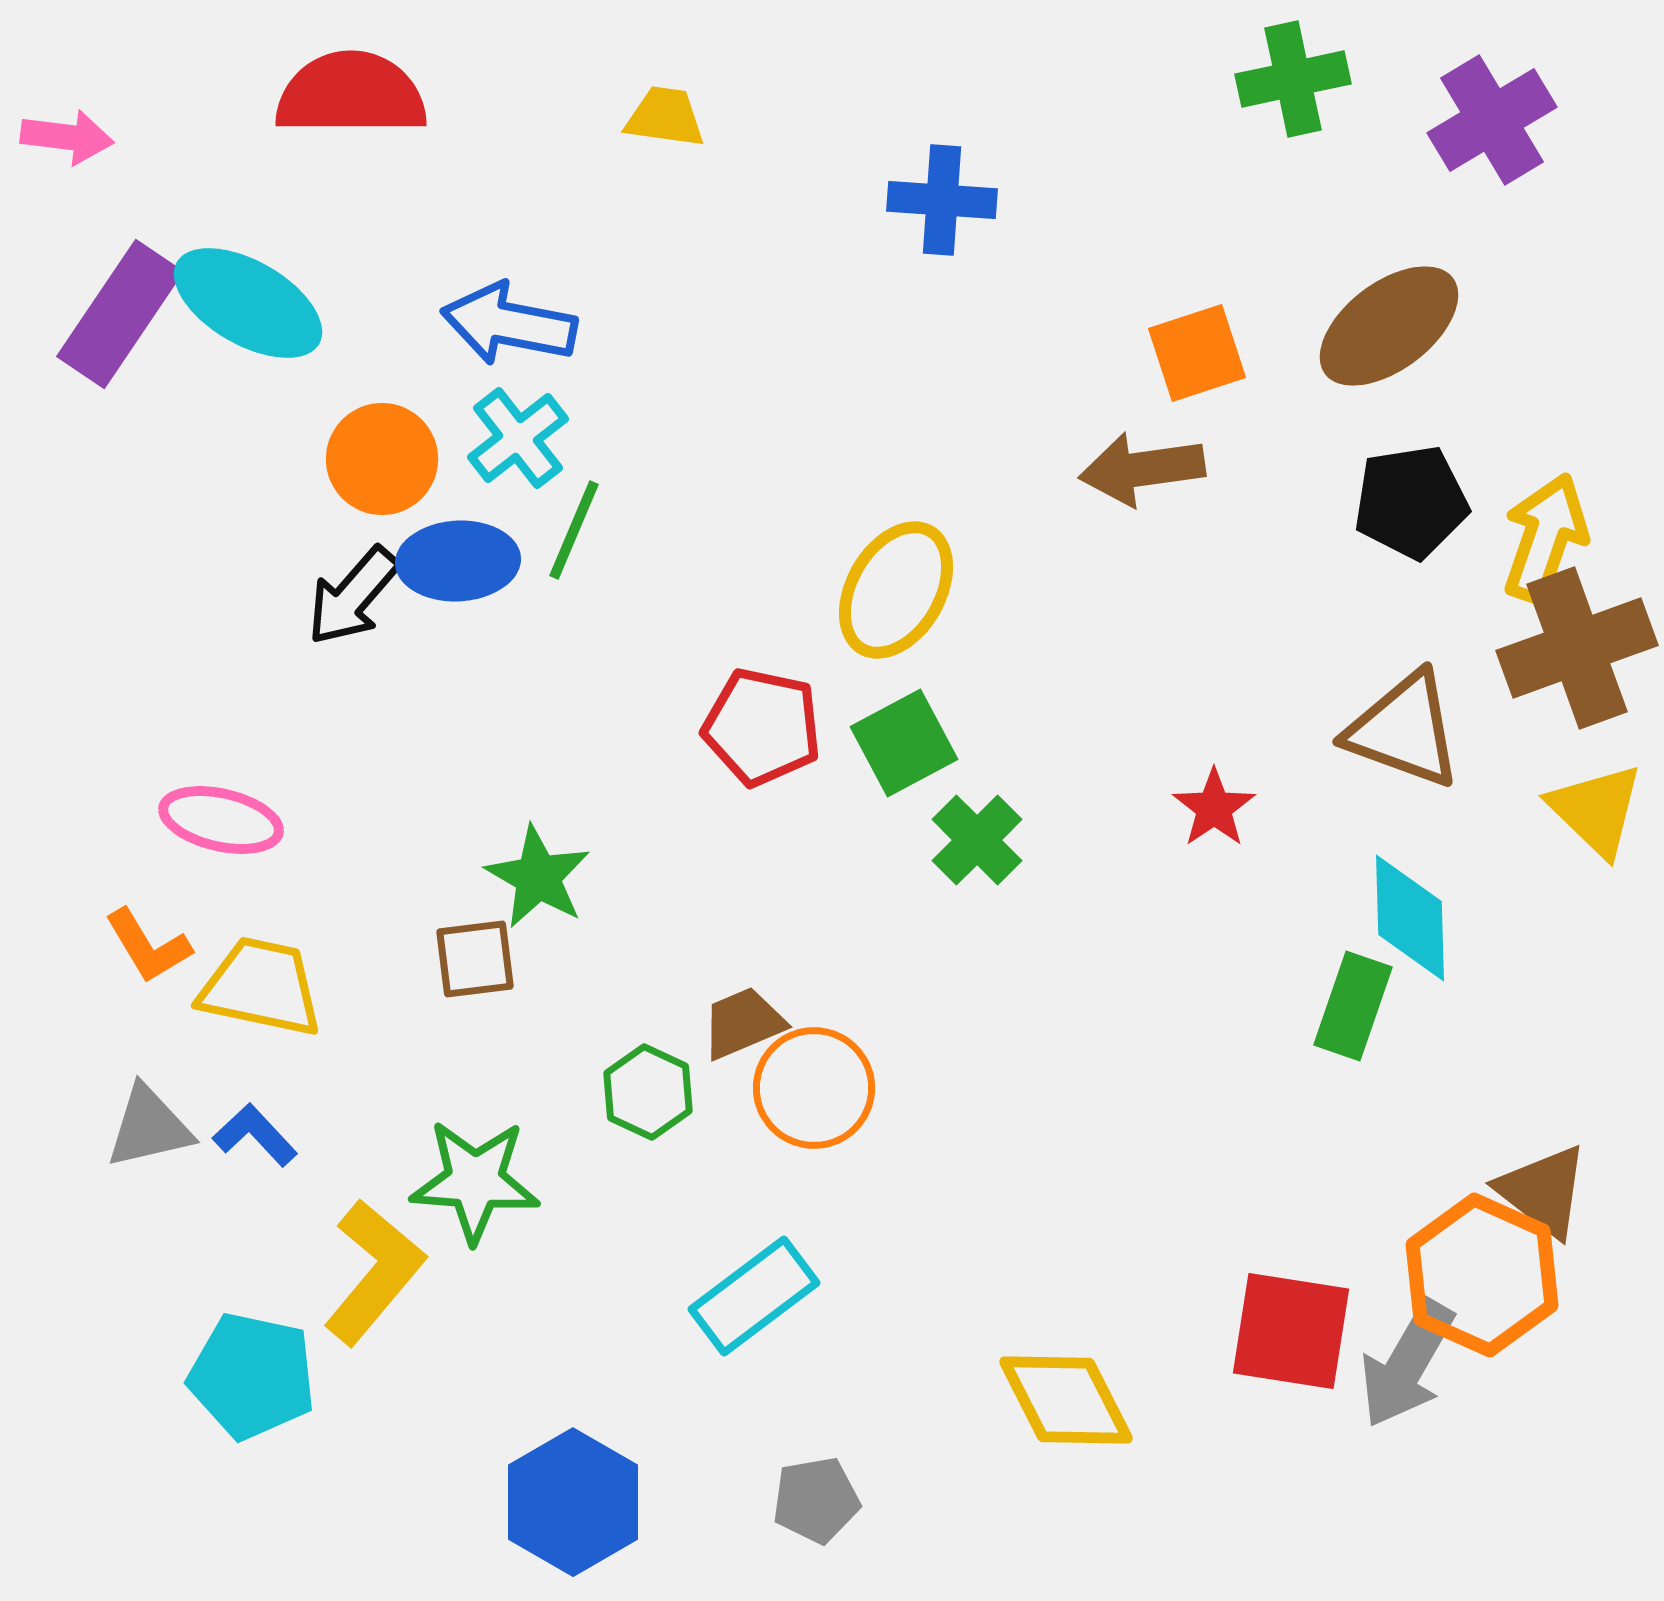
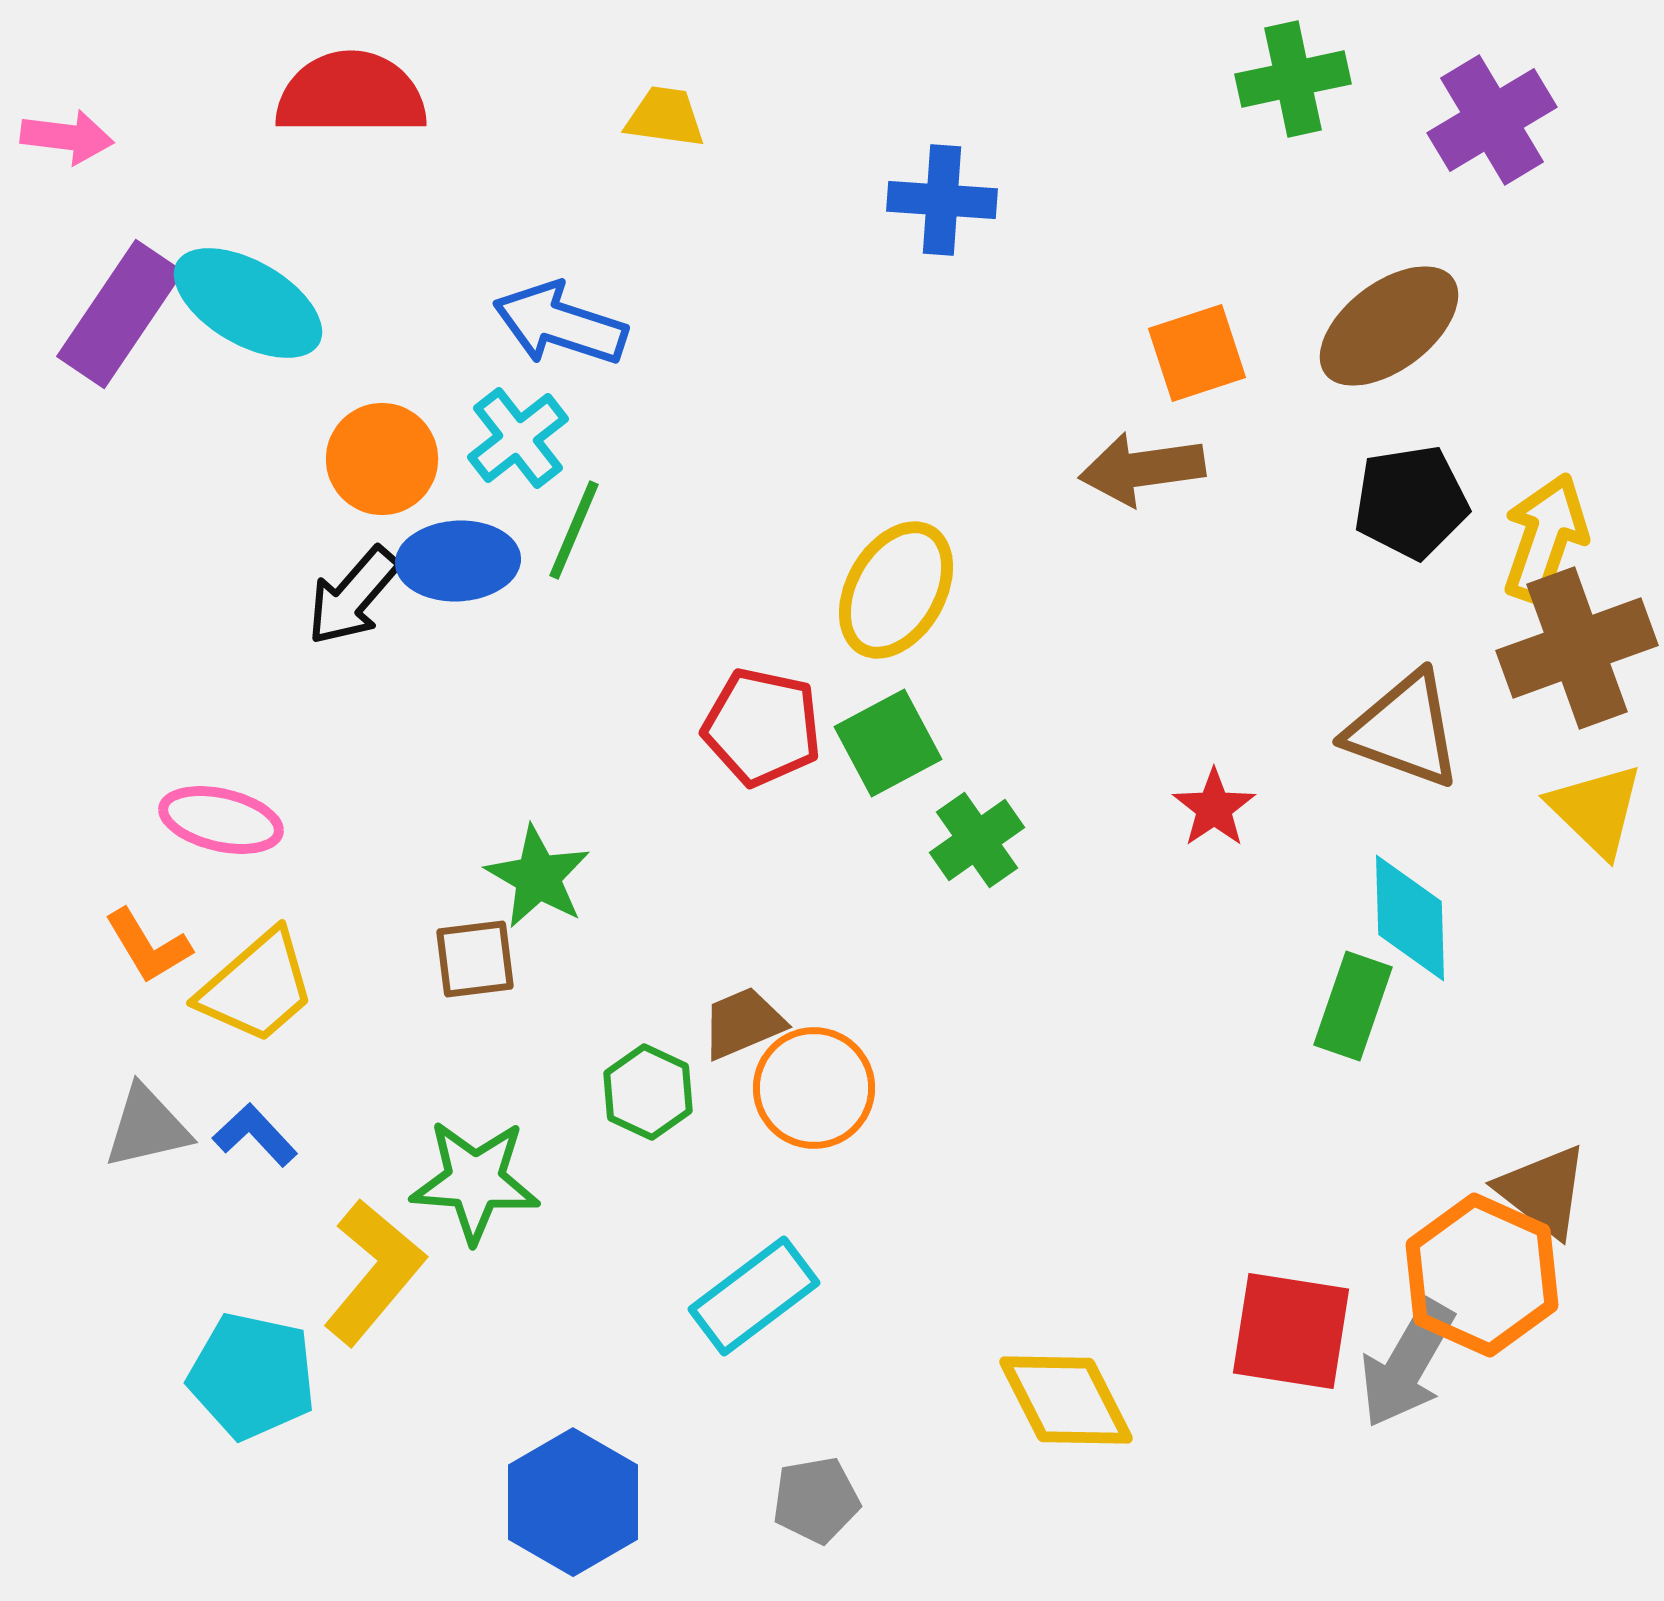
blue arrow at (509, 324): moved 51 px right; rotated 7 degrees clockwise
green square at (904, 743): moved 16 px left
green cross at (977, 840): rotated 10 degrees clockwise
yellow trapezoid at (261, 987): moved 4 px left; rotated 127 degrees clockwise
gray triangle at (149, 1127): moved 2 px left
